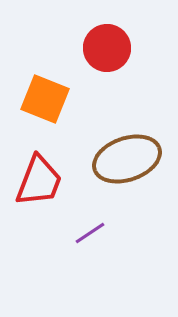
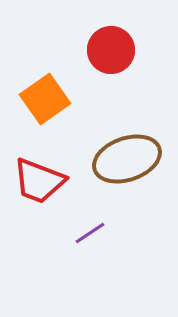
red circle: moved 4 px right, 2 px down
orange square: rotated 33 degrees clockwise
red trapezoid: rotated 90 degrees clockwise
